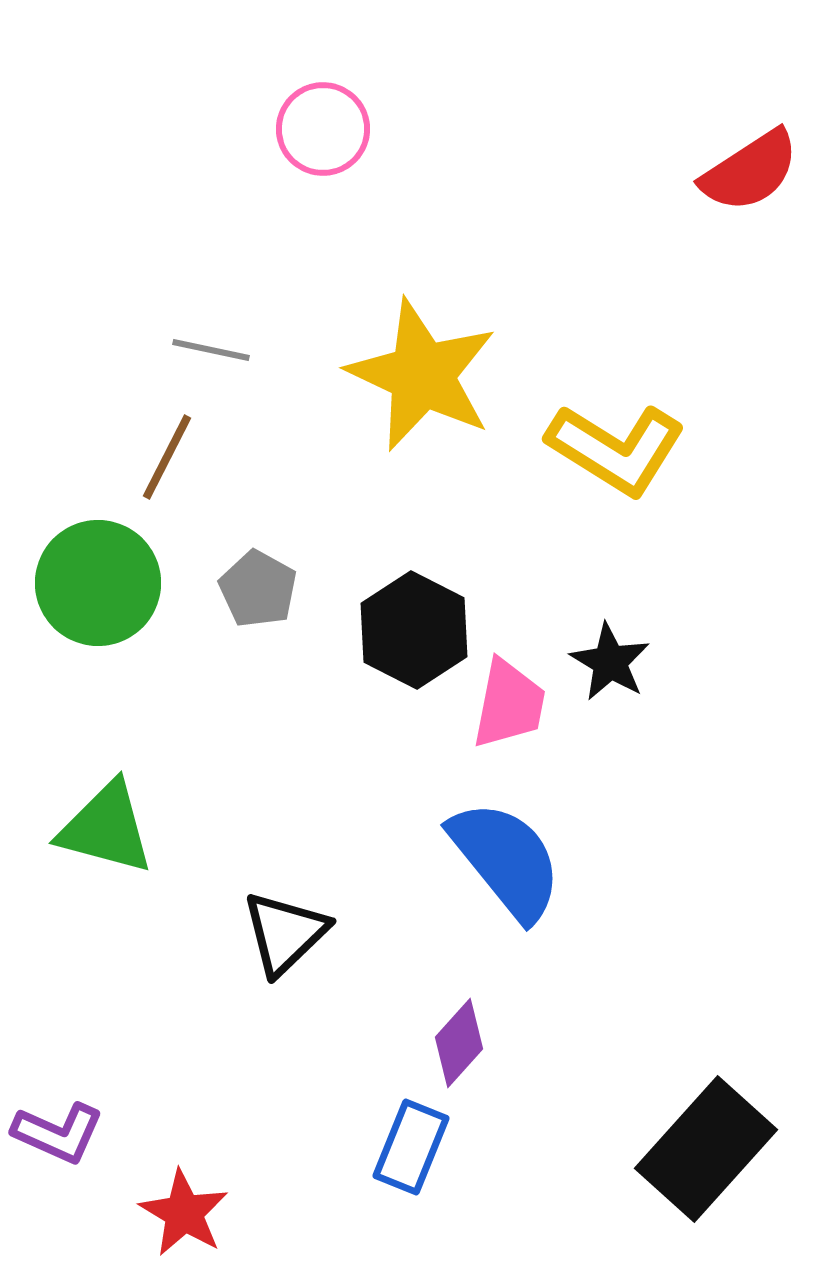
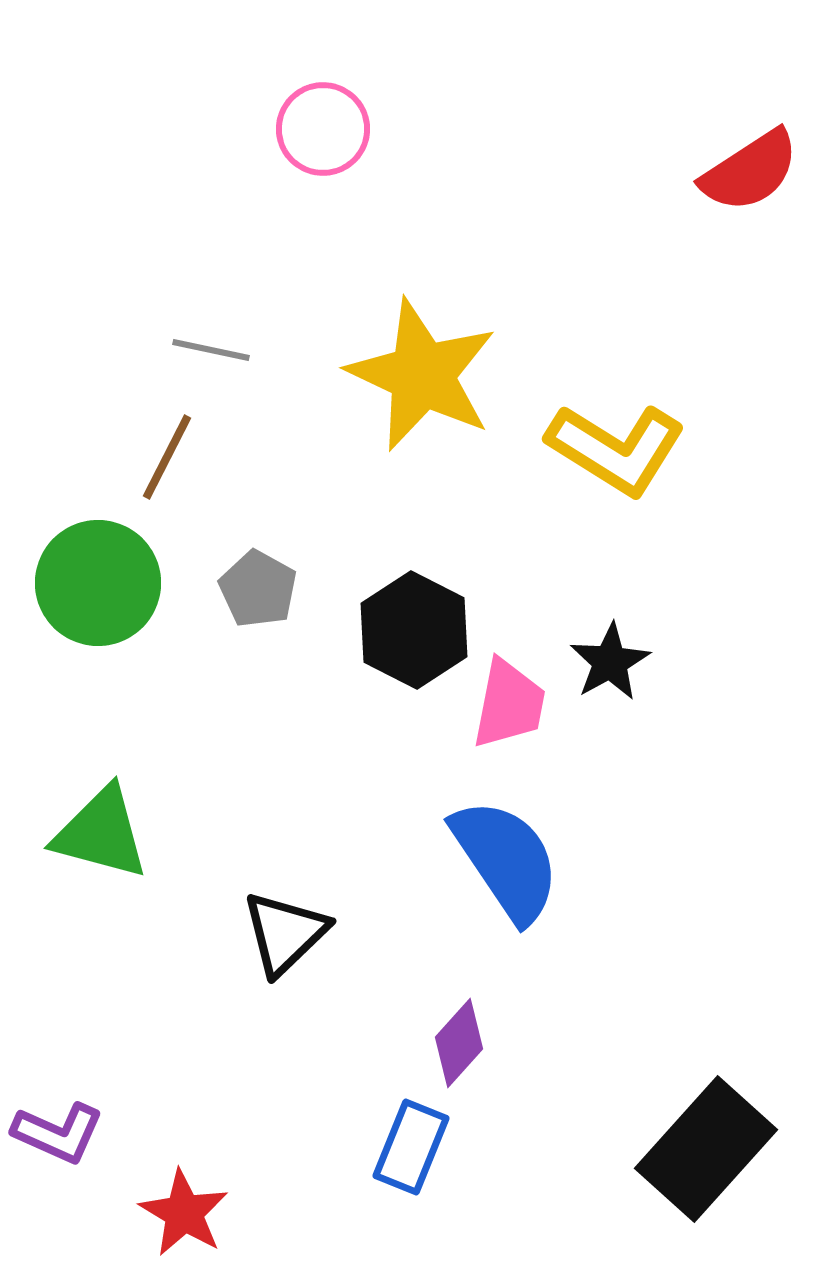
black star: rotated 12 degrees clockwise
green triangle: moved 5 px left, 5 px down
blue semicircle: rotated 5 degrees clockwise
